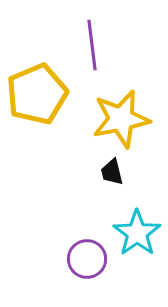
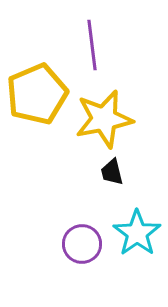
yellow star: moved 17 px left
purple circle: moved 5 px left, 15 px up
